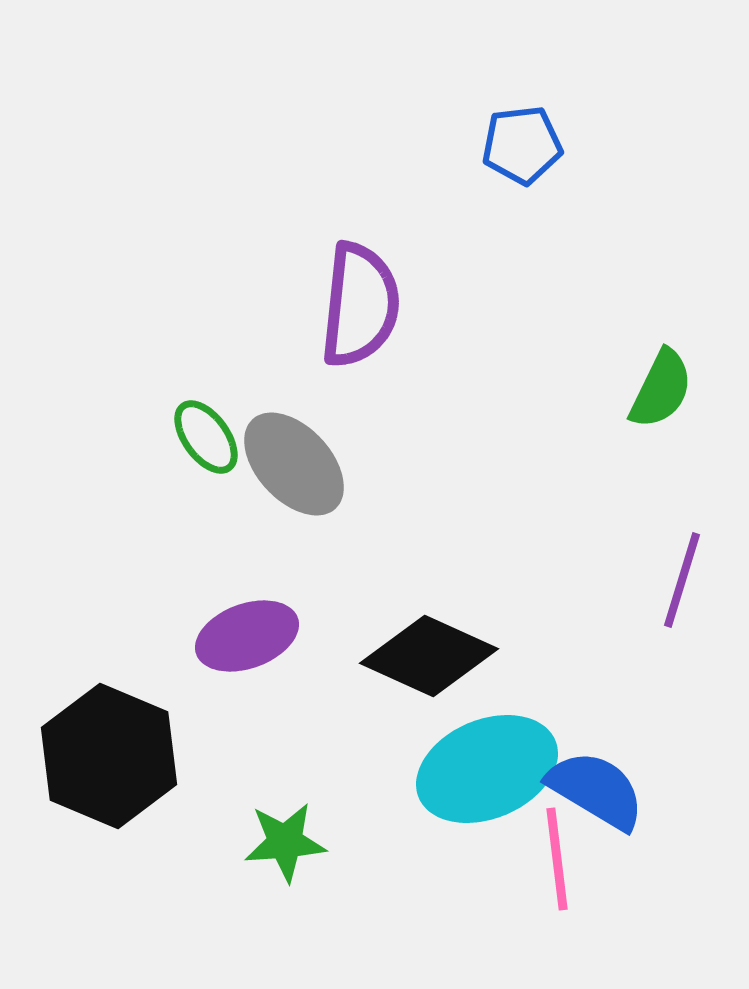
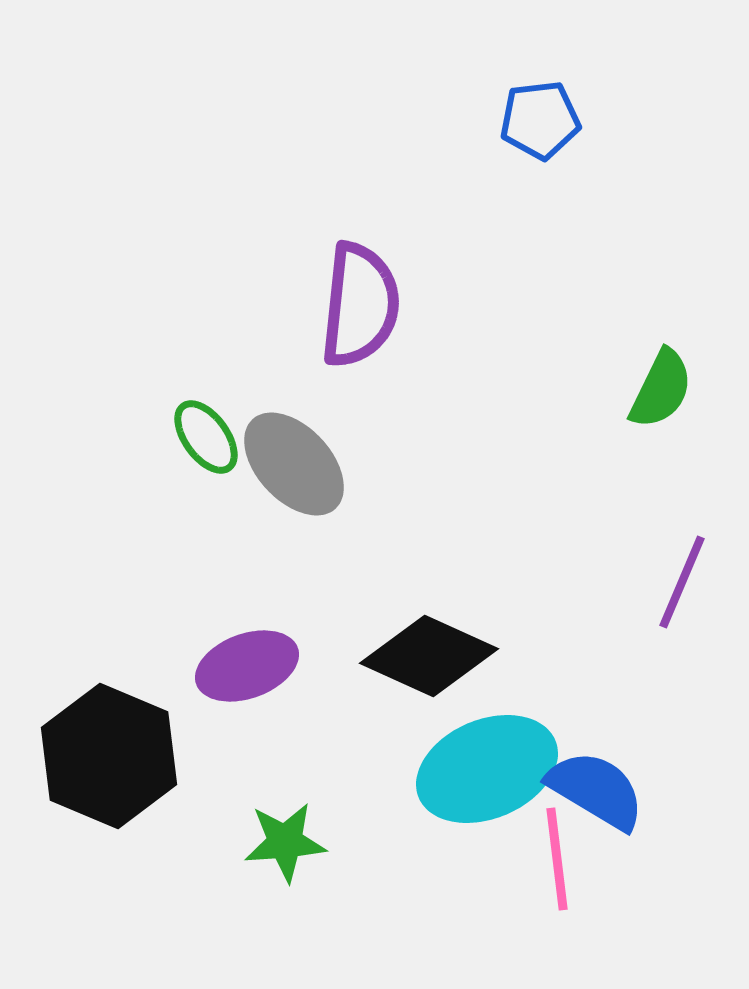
blue pentagon: moved 18 px right, 25 px up
purple line: moved 2 px down; rotated 6 degrees clockwise
purple ellipse: moved 30 px down
